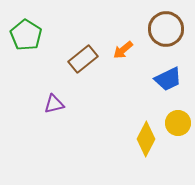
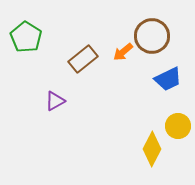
brown circle: moved 14 px left, 7 px down
green pentagon: moved 2 px down
orange arrow: moved 2 px down
purple triangle: moved 1 px right, 3 px up; rotated 15 degrees counterclockwise
yellow circle: moved 3 px down
yellow diamond: moved 6 px right, 10 px down
